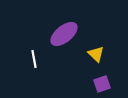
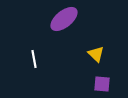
purple ellipse: moved 15 px up
purple square: rotated 24 degrees clockwise
